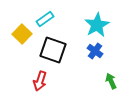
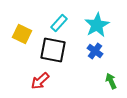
cyan rectangle: moved 14 px right, 4 px down; rotated 12 degrees counterclockwise
yellow square: rotated 18 degrees counterclockwise
black square: rotated 8 degrees counterclockwise
red arrow: rotated 30 degrees clockwise
